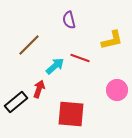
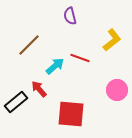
purple semicircle: moved 1 px right, 4 px up
yellow L-shape: rotated 25 degrees counterclockwise
red arrow: rotated 60 degrees counterclockwise
